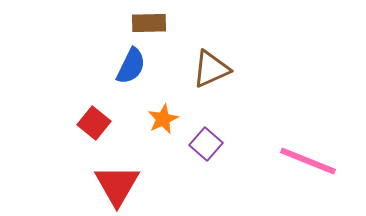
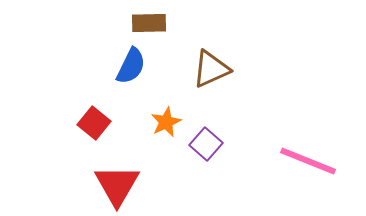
orange star: moved 3 px right, 3 px down
